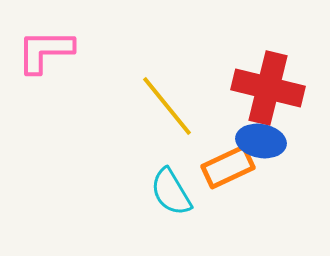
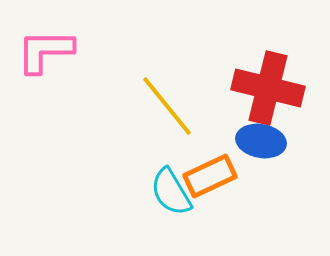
orange rectangle: moved 18 px left, 9 px down
